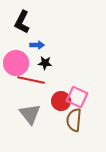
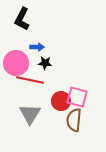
black L-shape: moved 3 px up
blue arrow: moved 2 px down
red line: moved 1 px left
pink square: rotated 10 degrees counterclockwise
gray triangle: rotated 10 degrees clockwise
